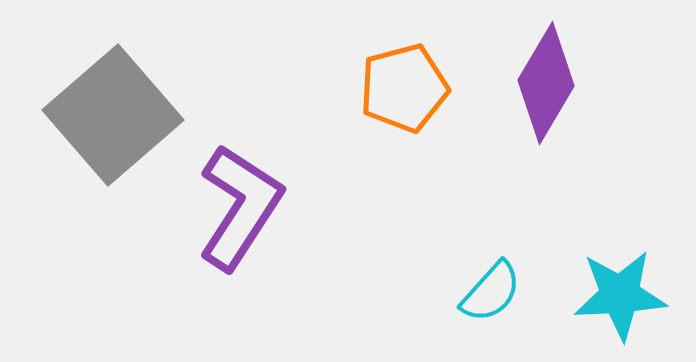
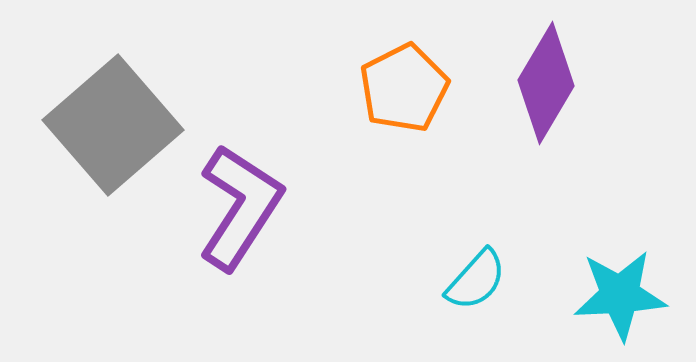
orange pentagon: rotated 12 degrees counterclockwise
gray square: moved 10 px down
cyan semicircle: moved 15 px left, 12 px up
